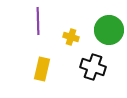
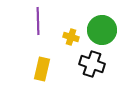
green circle: moved 7 px left
black cross: moved 1 px left, 3 px up
